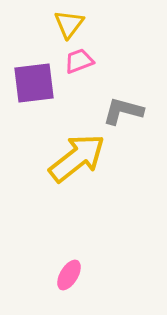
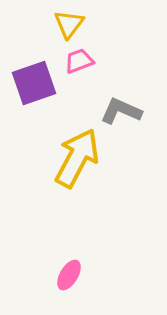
purple square: rotated 12 degrees counterclockwise
gray L-shape: moved 2 px left; rotated 9 degrees clockwise
yellow arrow: rotated 24 degrees counterclockwise
